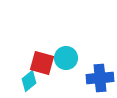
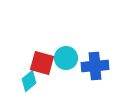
blue cross: moved 5 px left, 12 px up
